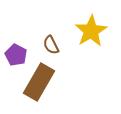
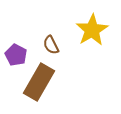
yellow star: moved 1 px right, 1 px up
